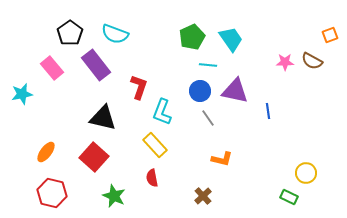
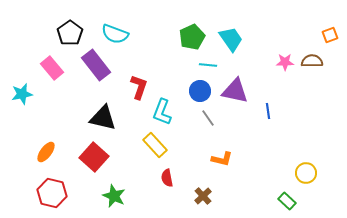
brown semicircle: rotated 150 degrees clockwise
red semicircle: moved 15 px right
green rectangle: moved 2 px left, 4 px down; rotated 18 degrees clockwise
